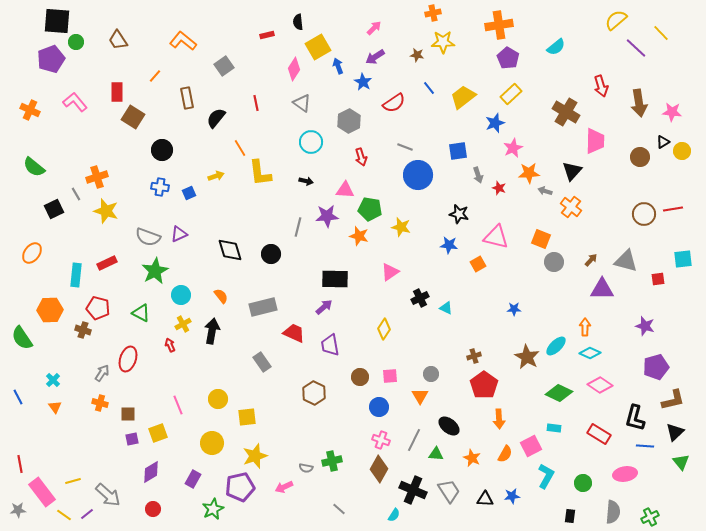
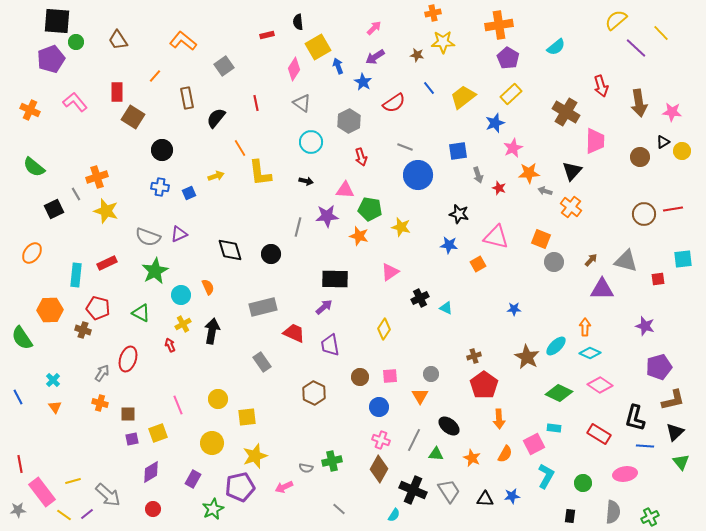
orange semicircle at (221, 296): moved 13 px left, 9 px up; rotated 14 degrees clockwise
purple pentagon at (656, 367): moved 3 px right
pink square at (531, 446): moved 3 px right, 2 px up
